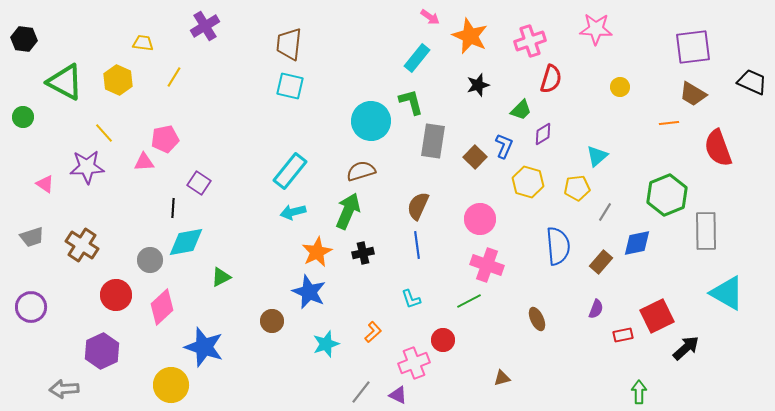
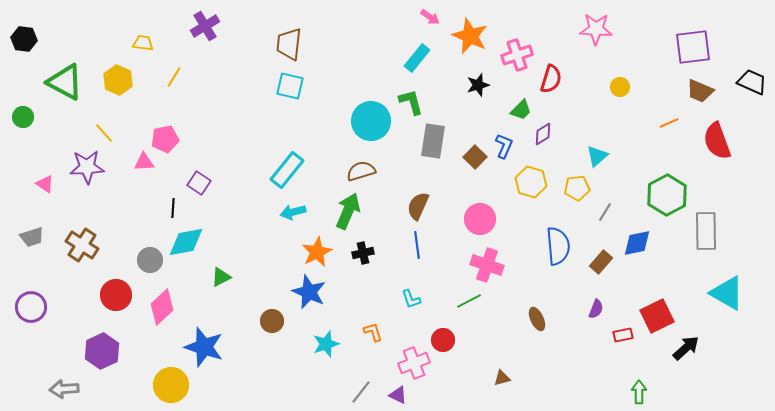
pink cross at (530, 41): moved 13 px left, 14 px down
brown trapezoid at (693, 94): moved 7 px right, 3 px up; rotated 8 degrees counterclockwise
orange line at (669, 123): rotated 18 degrees counterclockwise
red semicircle at (718, 148): moved 1 px left, 7 px up
cyan rectangle at (290, 171): moved 3 px left, 1 px up
yellow hexagon at (528, 182): moved 3 px right
green hexagon at (667, 195): rotated 6 degrees counterclockwise
orange L-shape at (373, 332): rotated 65 degrees counterclockwise
